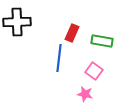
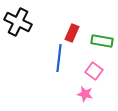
black cross: moved 1 px right; rotated 28 degrees clockwise
